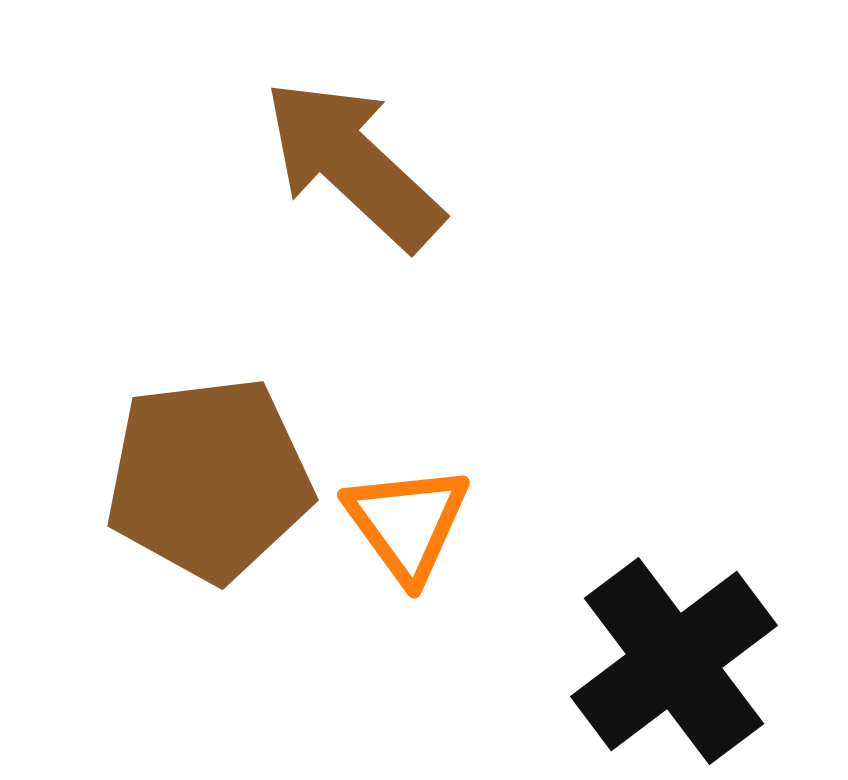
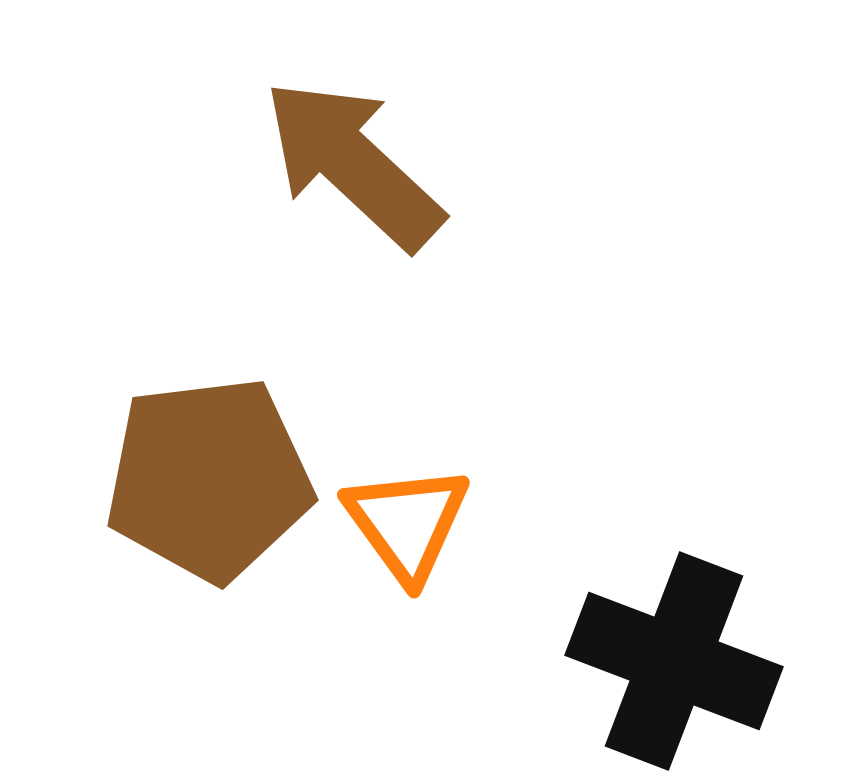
black cross: rotated 32 degrees counterclockwise
